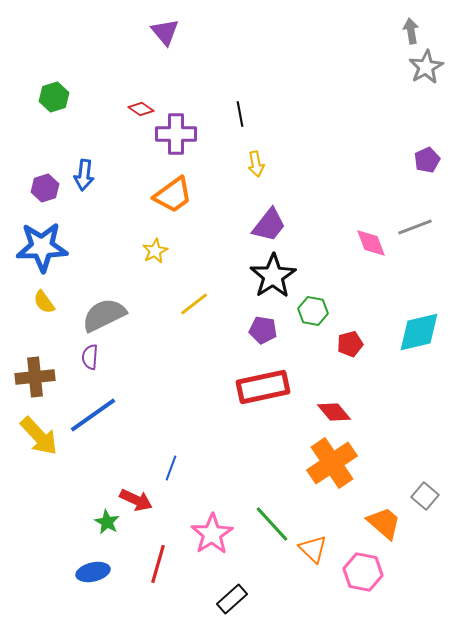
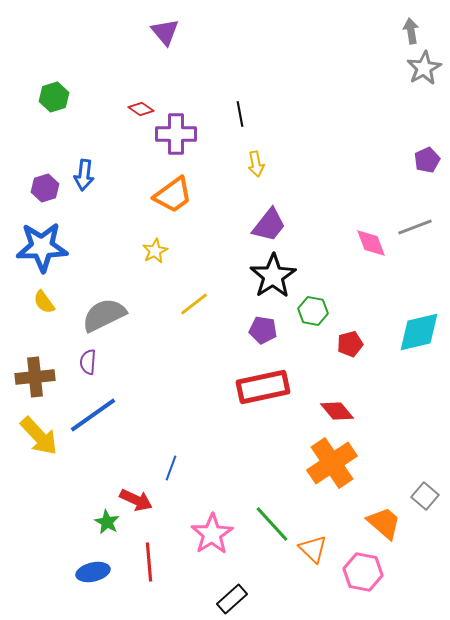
gray star at (426, 67): moved 2 px left, 1 px down
purple semicircle at (90, 357): moved 2 px left, 5 px down
red diamond at (334, 412): moved 3 px right, 1 px up
red line at (158, 564): moved 9 px left, 2 px up; rotated 21 degrees counterclockwise
